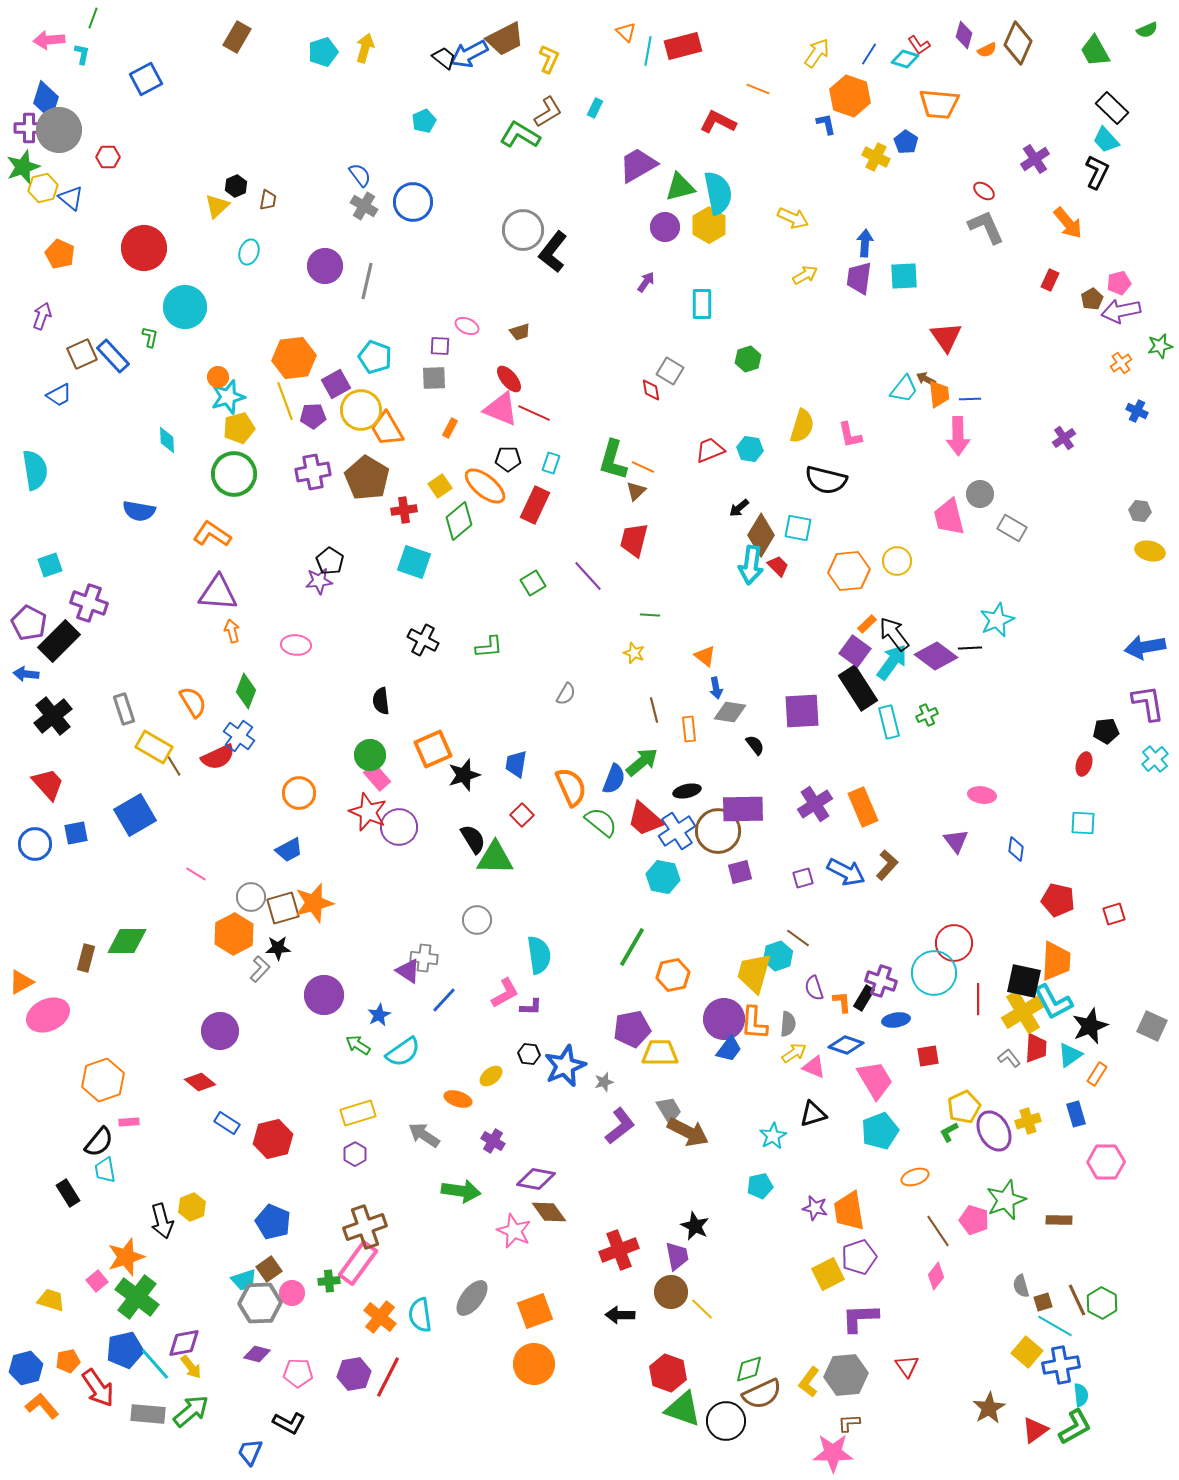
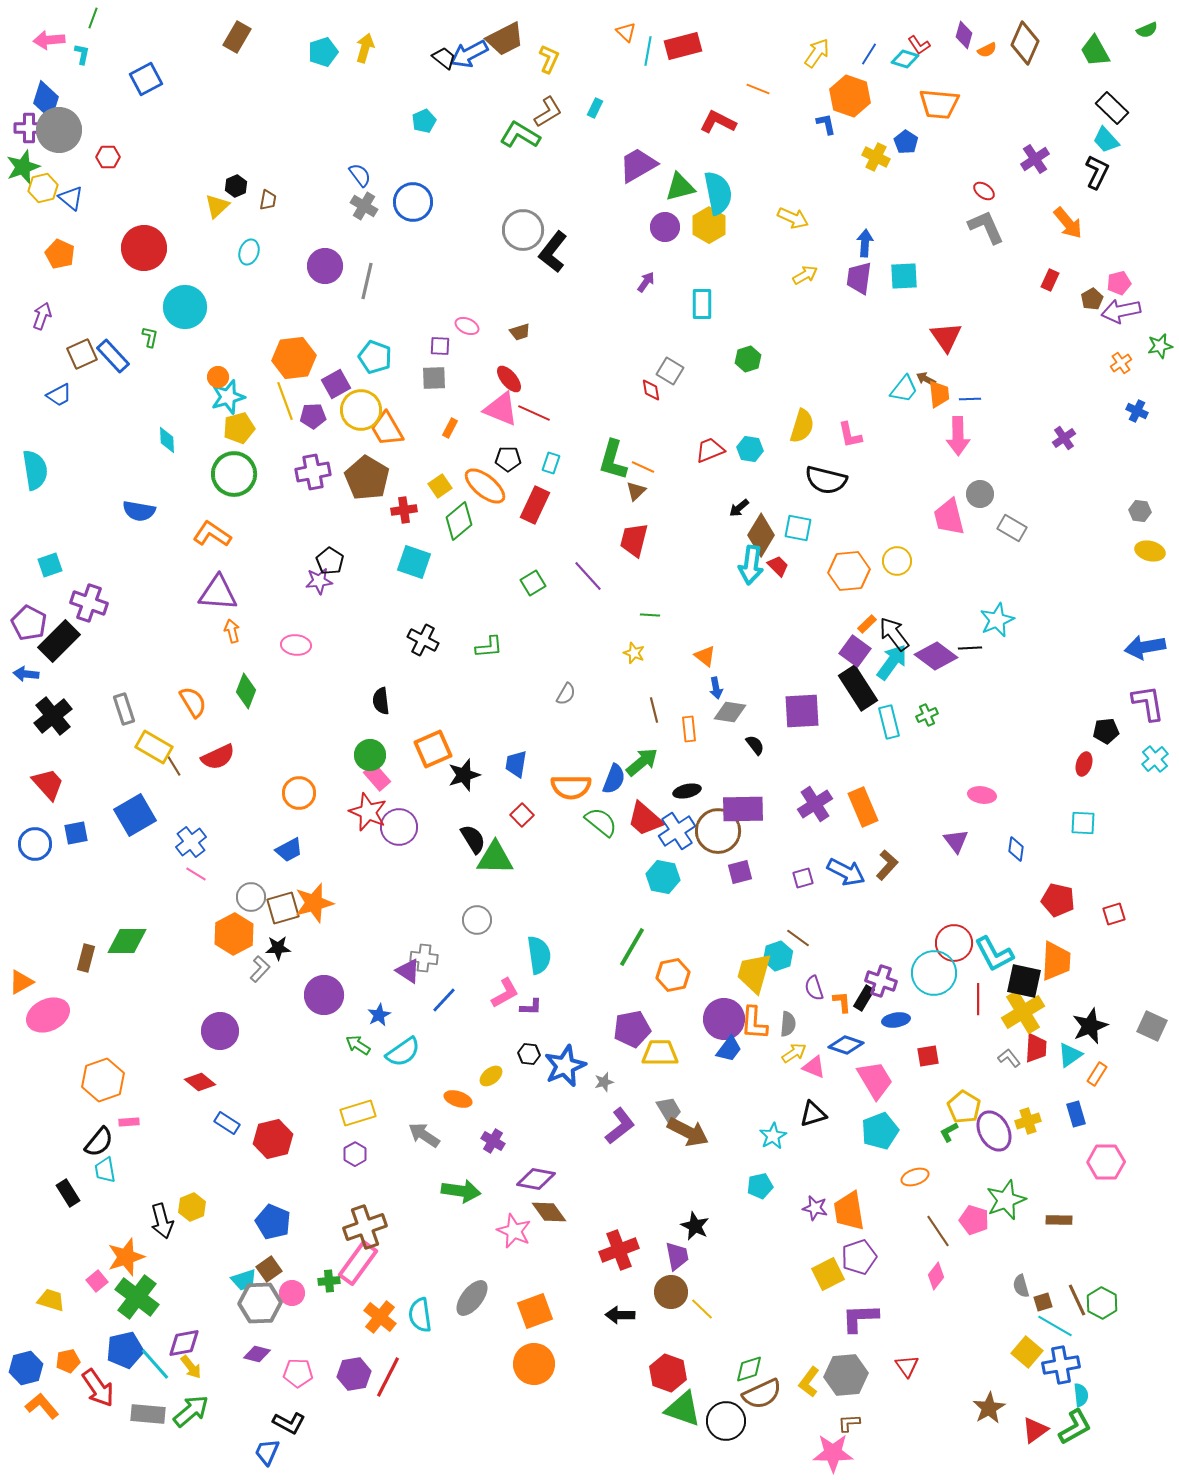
brown diamond at (1018, 43): moved 7 px right
blue cross at (239, 736): moved 48 px left, 106 px down; rotated 16 degrees clockwise
orange semicircle at (571, 787): rotated 114 degrees clockwise
cyan L-shape at (1053, 1002): moved 59 px left, 48 px up
yellow pentagon at (964, 1107): rotated 16 degrees counterclockwise
blue trapezoid at (250, 1452): moved 17 px right
